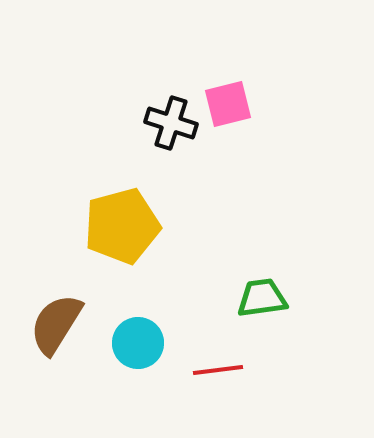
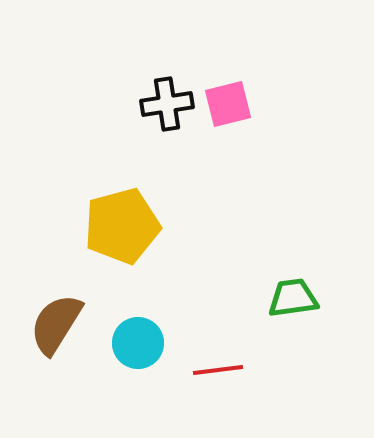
black cross: moved 4 px left, 19 px up; rotated 27 degrees counterclockwise
green trapezoid: moved 31 px right
